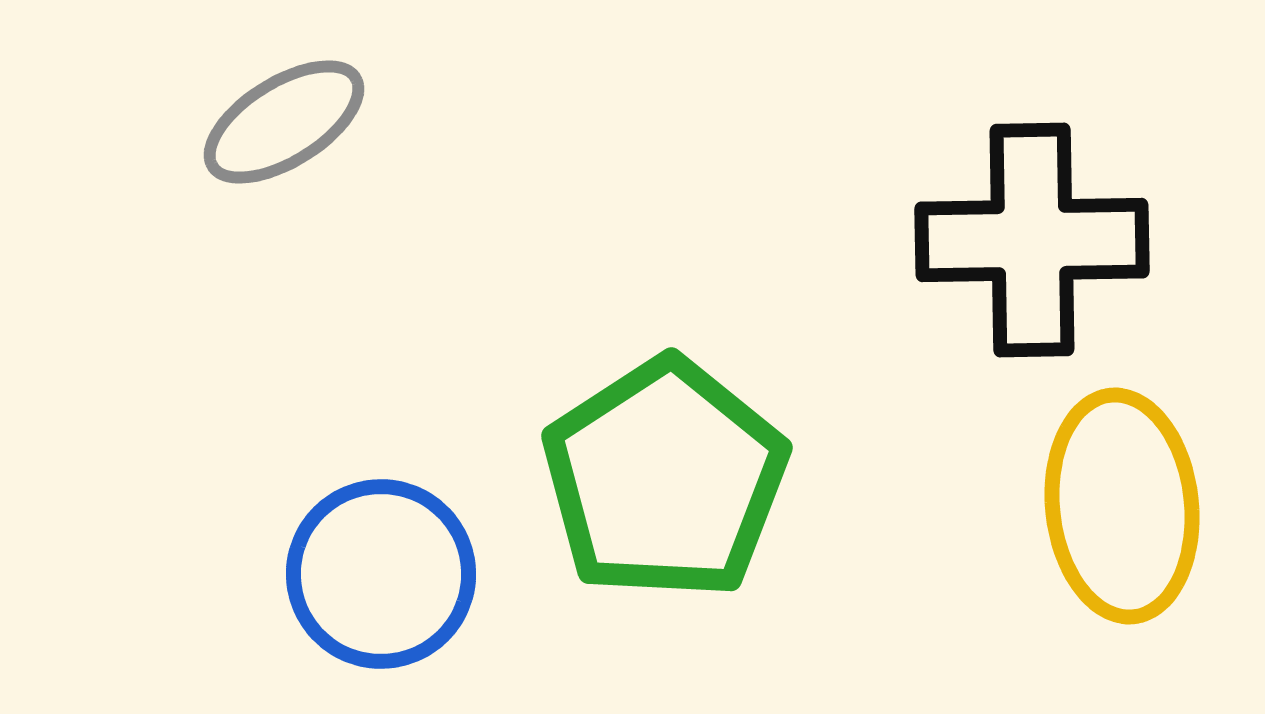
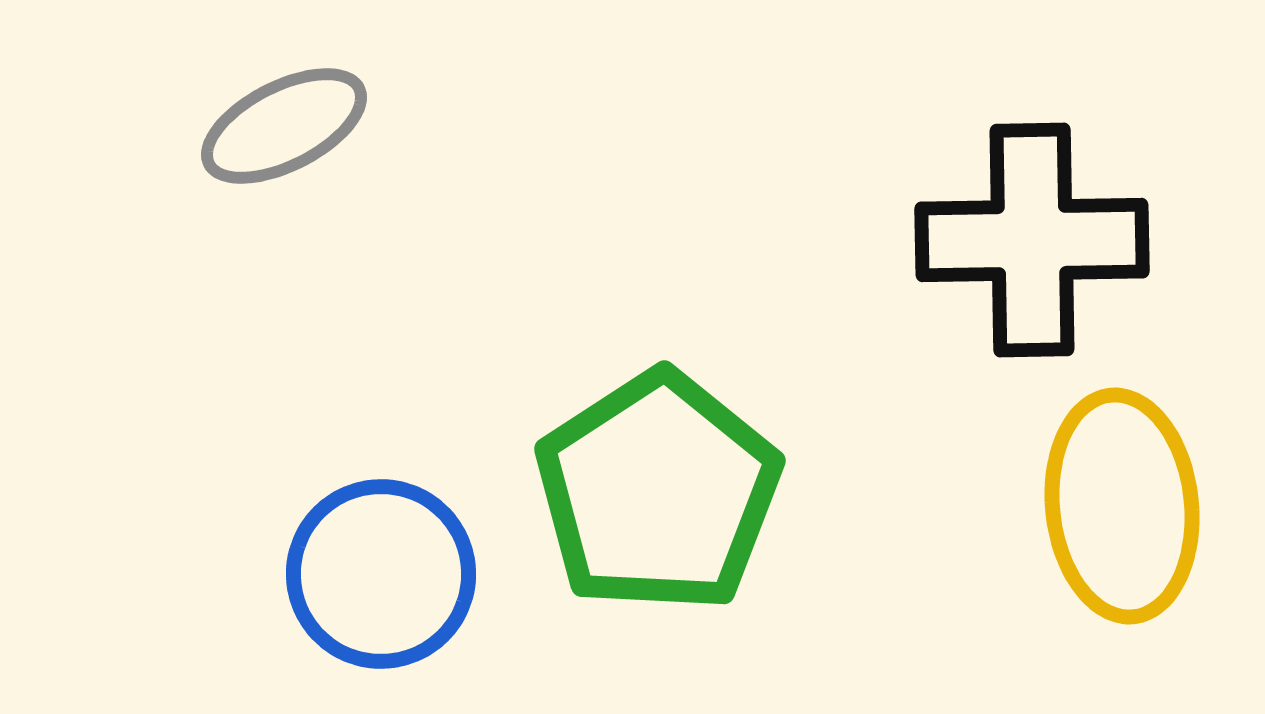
gray ellipse: moved 4 px down; rotated 5 degrees clockwise
green pentagon: moved 7 px left, 13 px down
